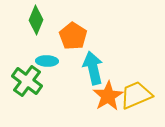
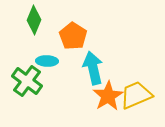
green diamond: moved 2 px left
